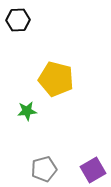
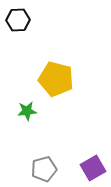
purple square: moved 2 px up
